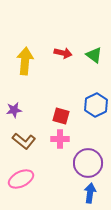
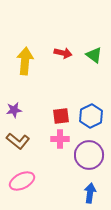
blue hexagon: moved 5 px left, 11 px down
red square: rotated 24 degrees counterclockwise
brown L-shape: moved 6 px left
purple circle: moved 1 px right, 8 px up
pink ellipse: moved 1 px right, 2 px down
